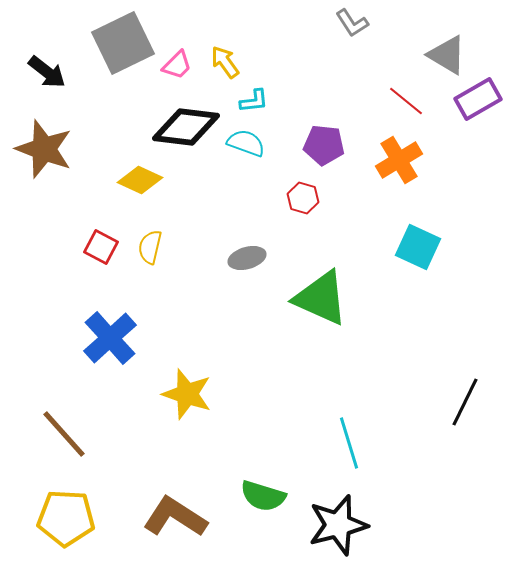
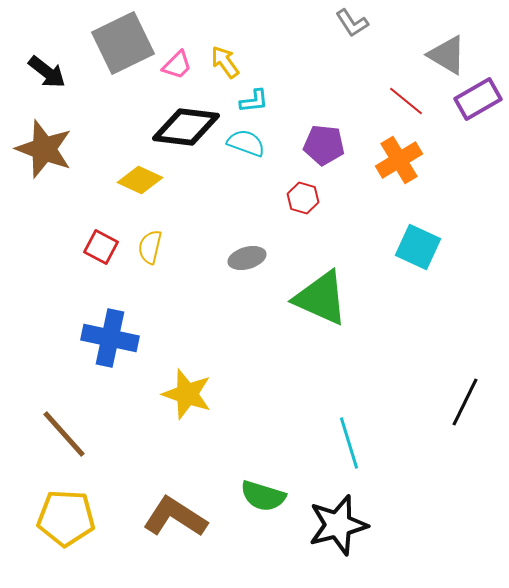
blue cross: rotated 36 degrees counterclockwise
